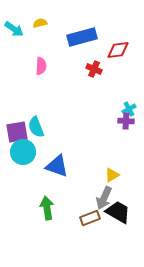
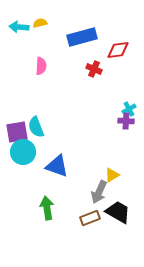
cyan arrow: moved 5 px right, 2 px up; rotated 150 degrees clockwise
gray arrow: moved 5 px left, 6 px up
